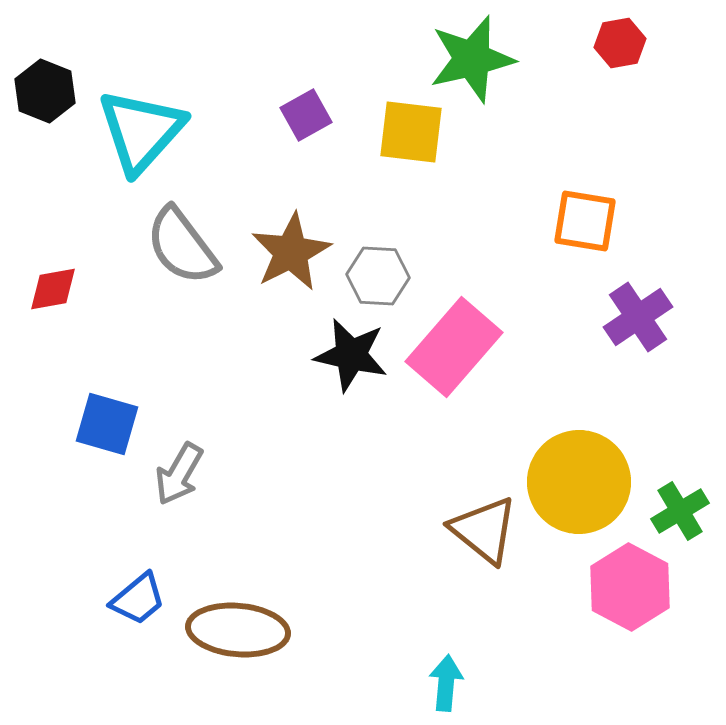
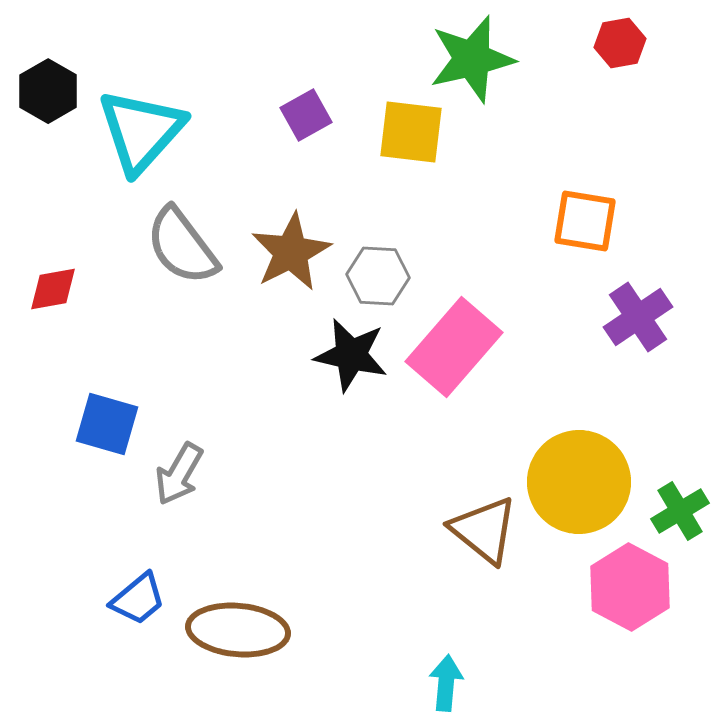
black hexagon: moved 3 px right; rotated 8 degrees clockwise
